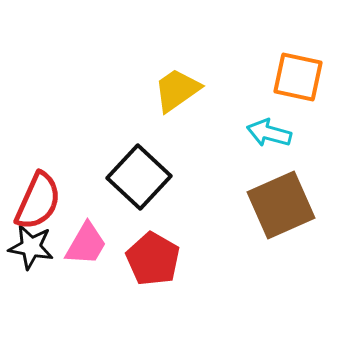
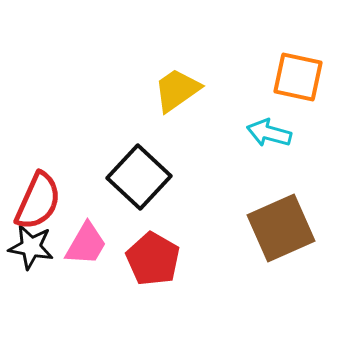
brown square: moved 23 px down
